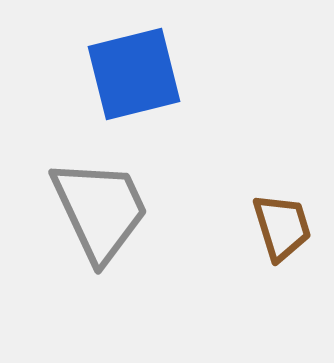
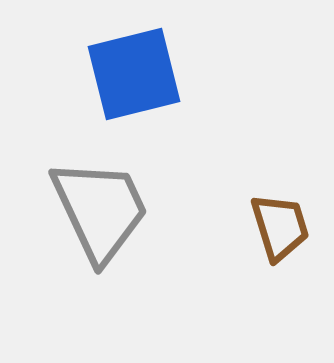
brown trapezoid: moved 2 px left
